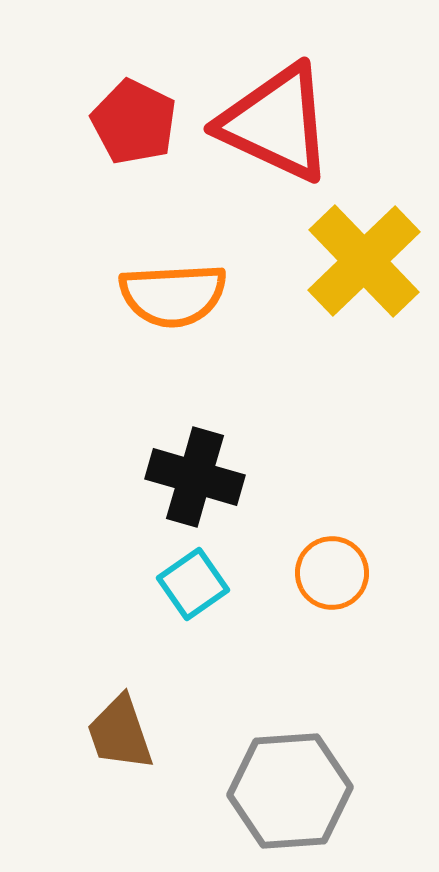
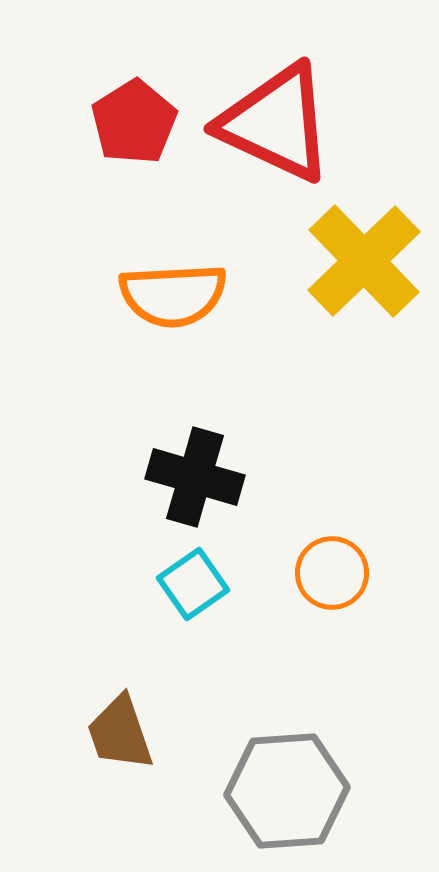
red pentagon: rotated 14 degrees clockwise
gray hexagon: moved 3 px left
